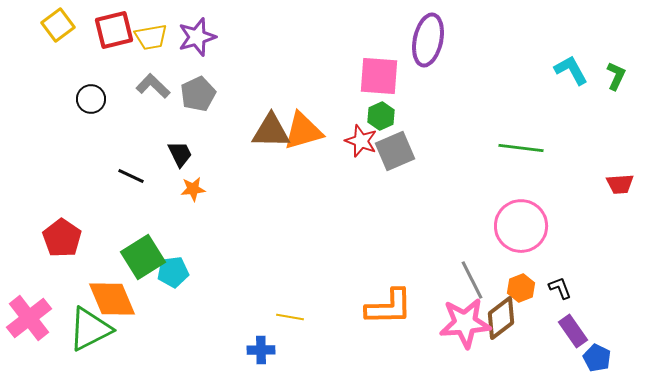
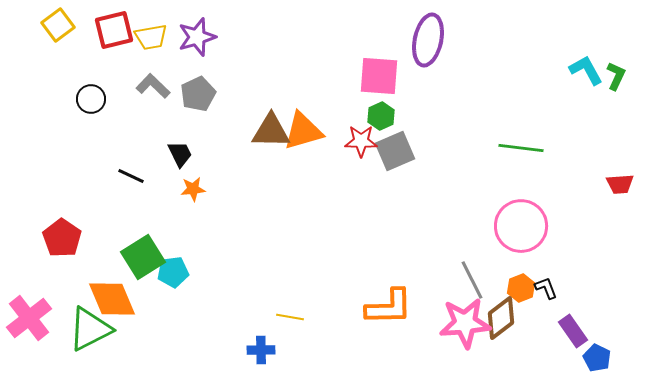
cyan L-shape: moved 15 px right
red star: rotated 20 degrees counterclockwise
black L-shape: moved 14 px left
